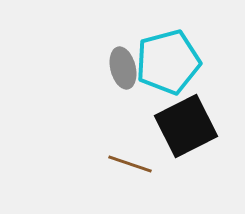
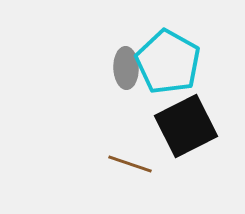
cyan pentagon: rotated 28 degrees counterclockwise
gray ellipse: moved 3 px right; rotated 12 degrees clockwise
